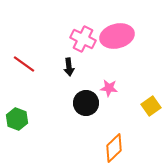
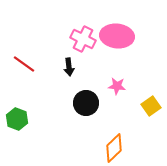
pink ellipse: rotated 20 degrees clockwise
pink star: moved 8 px right, 2 px up
